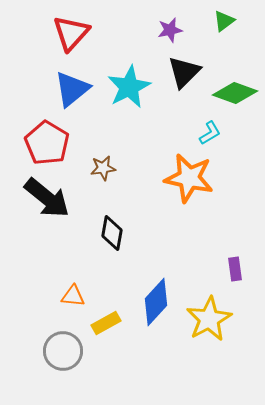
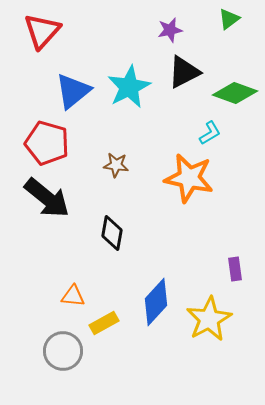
green triangle: moved 5 px right, 2 px up
red triangle: moved 29 px left, 2 px up
black triangle: rotated 18 degrees clockwise
blue triangle: moved 1 px right, 2 px down
red pentagon: rotated 15 degrees counterclockwise
brown star: moved 13 px right, 3 px up; rotated 15 degrees clockwise
yellow rectangle: moved 2 px left
